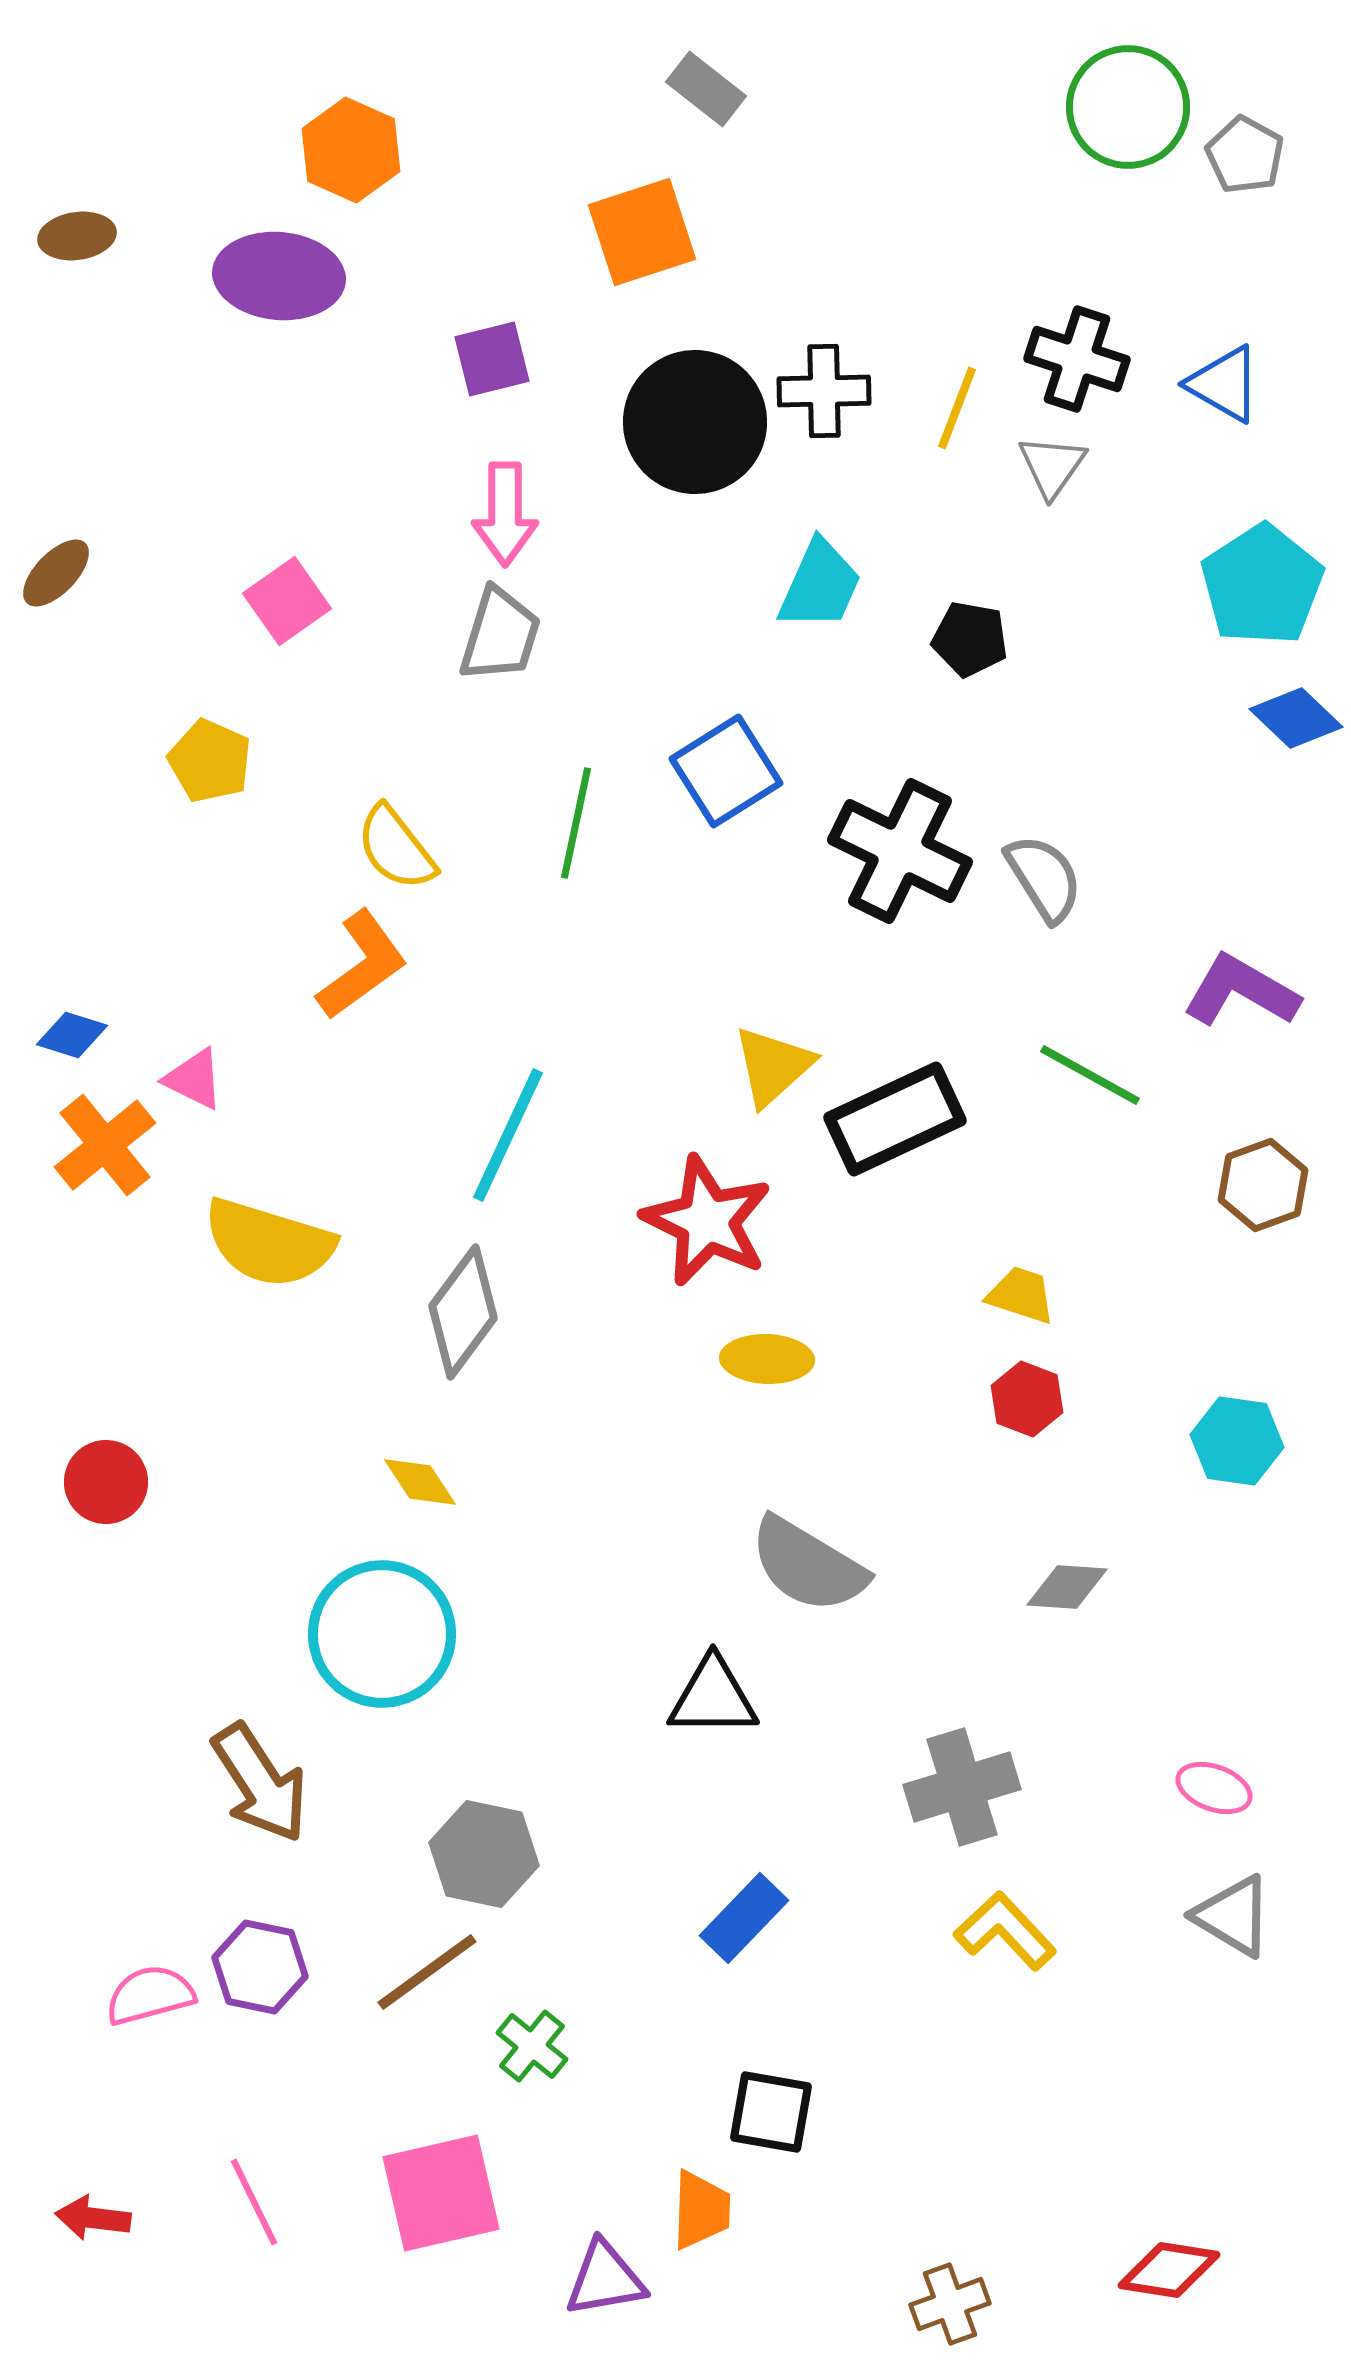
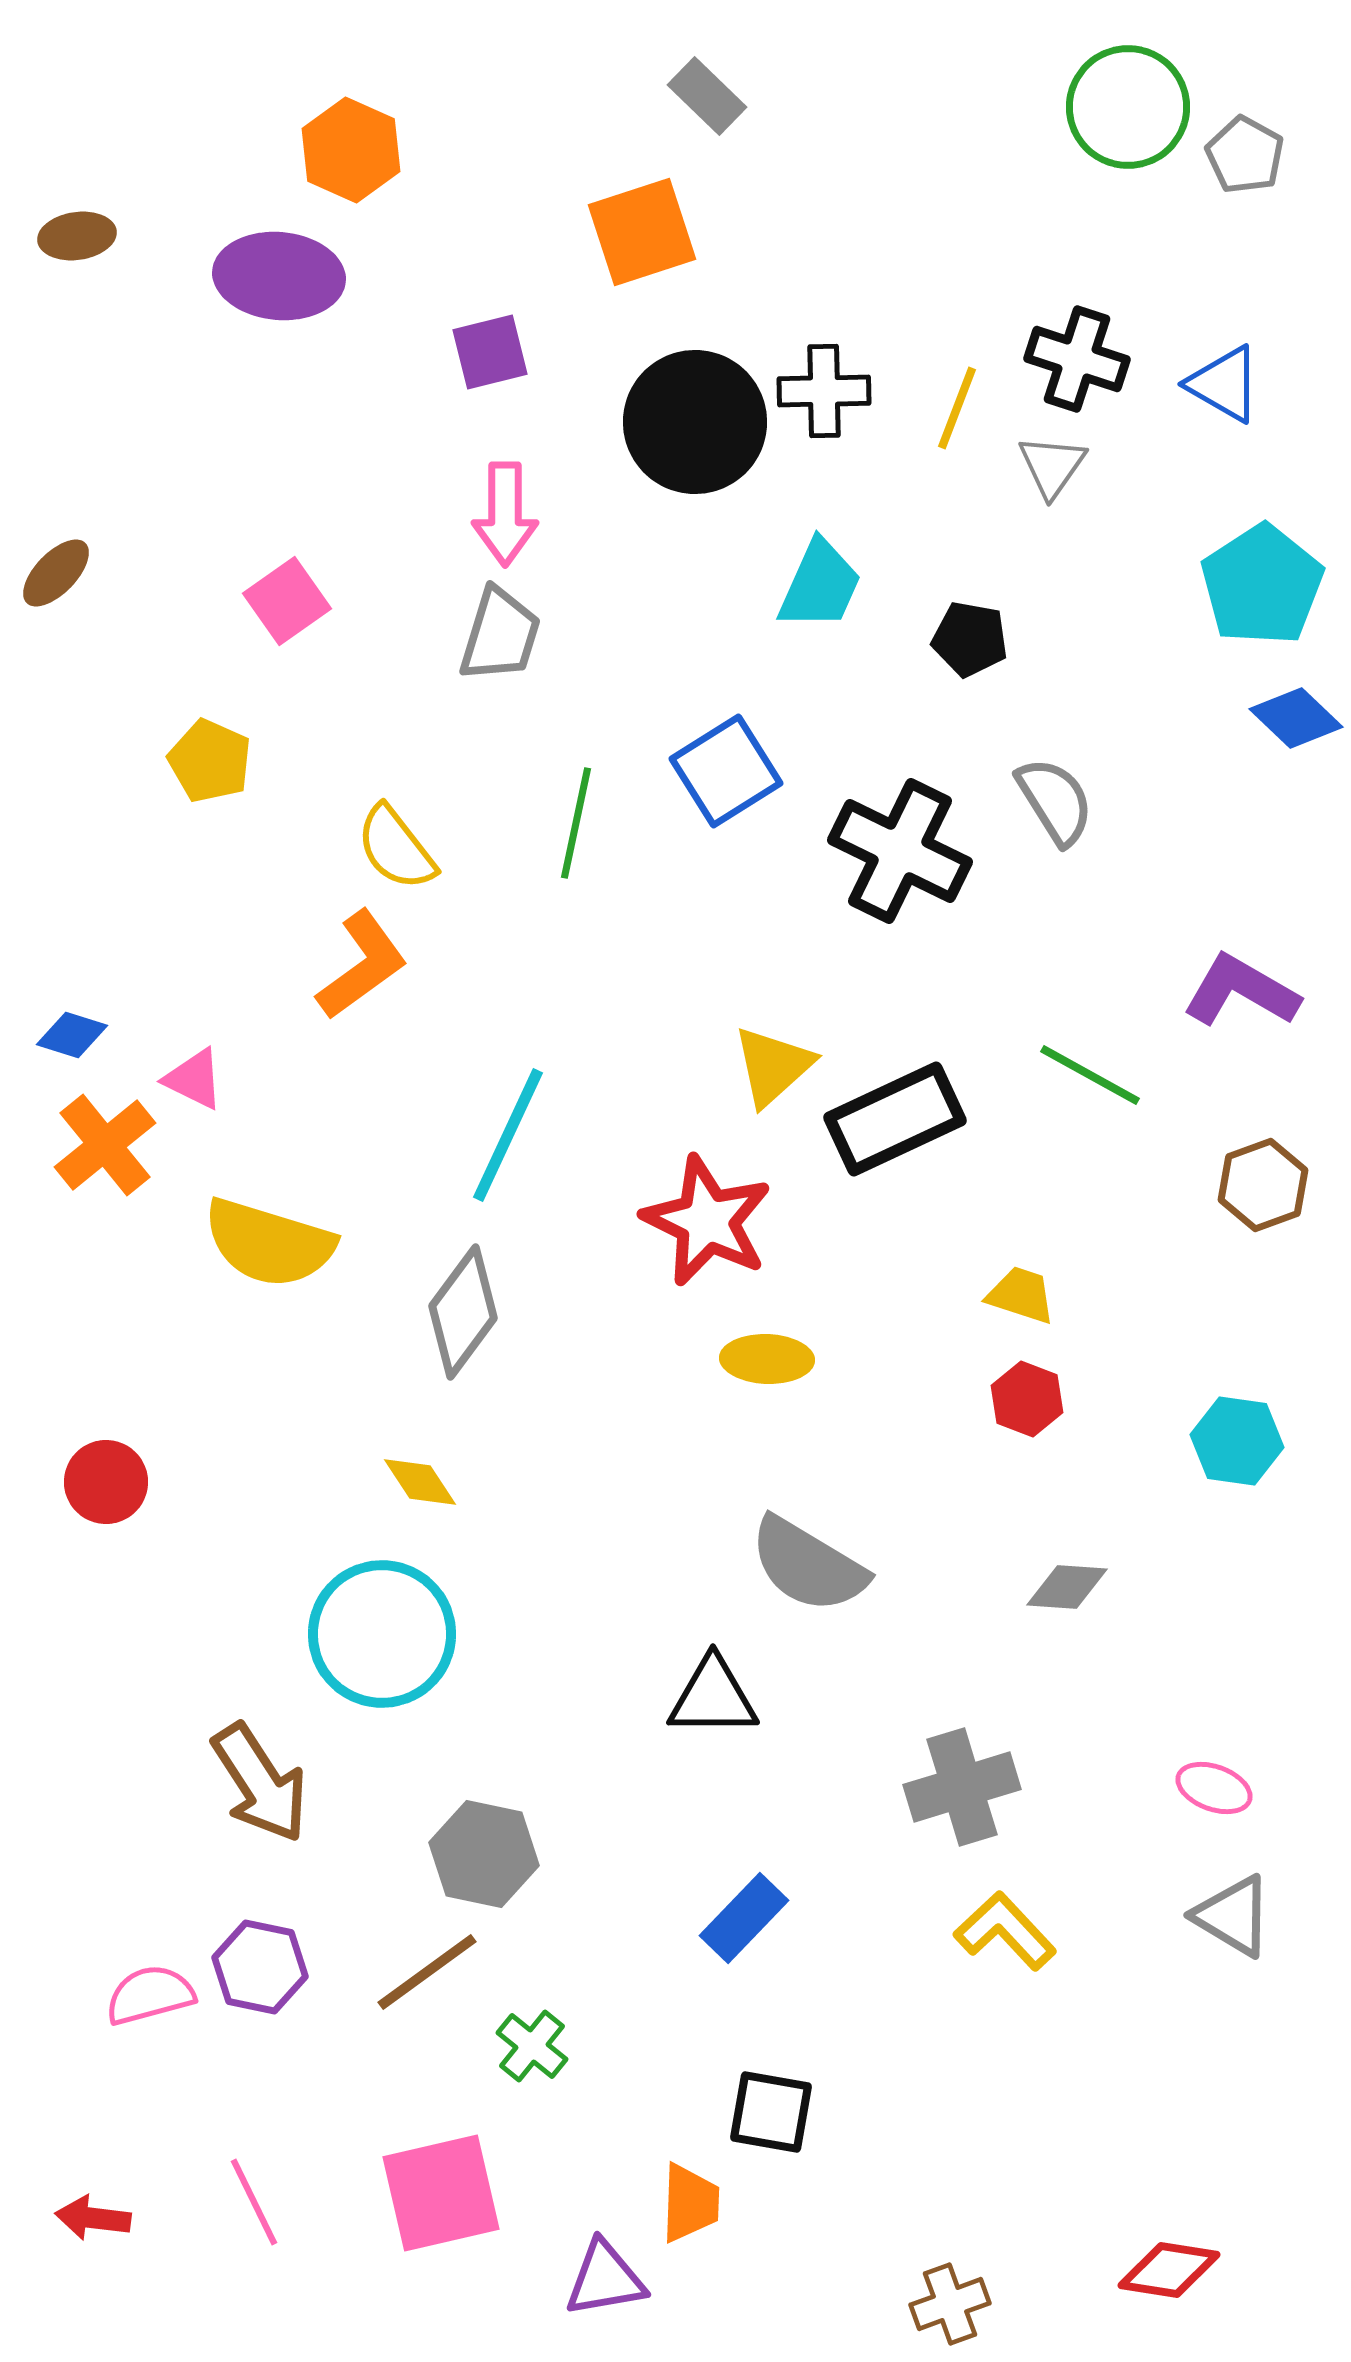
gray rectangle at (706, 89): moved 1 px right, 7 px down; rotated 6 degrees clockwise
purple square at (492, 359): moved 2 px left, 7 px up
gray semicircle at (1044, 878): moved 11 px right, 77 px up
orange trapezoid at (701, 2210): moved 11 px left, 7 px up
